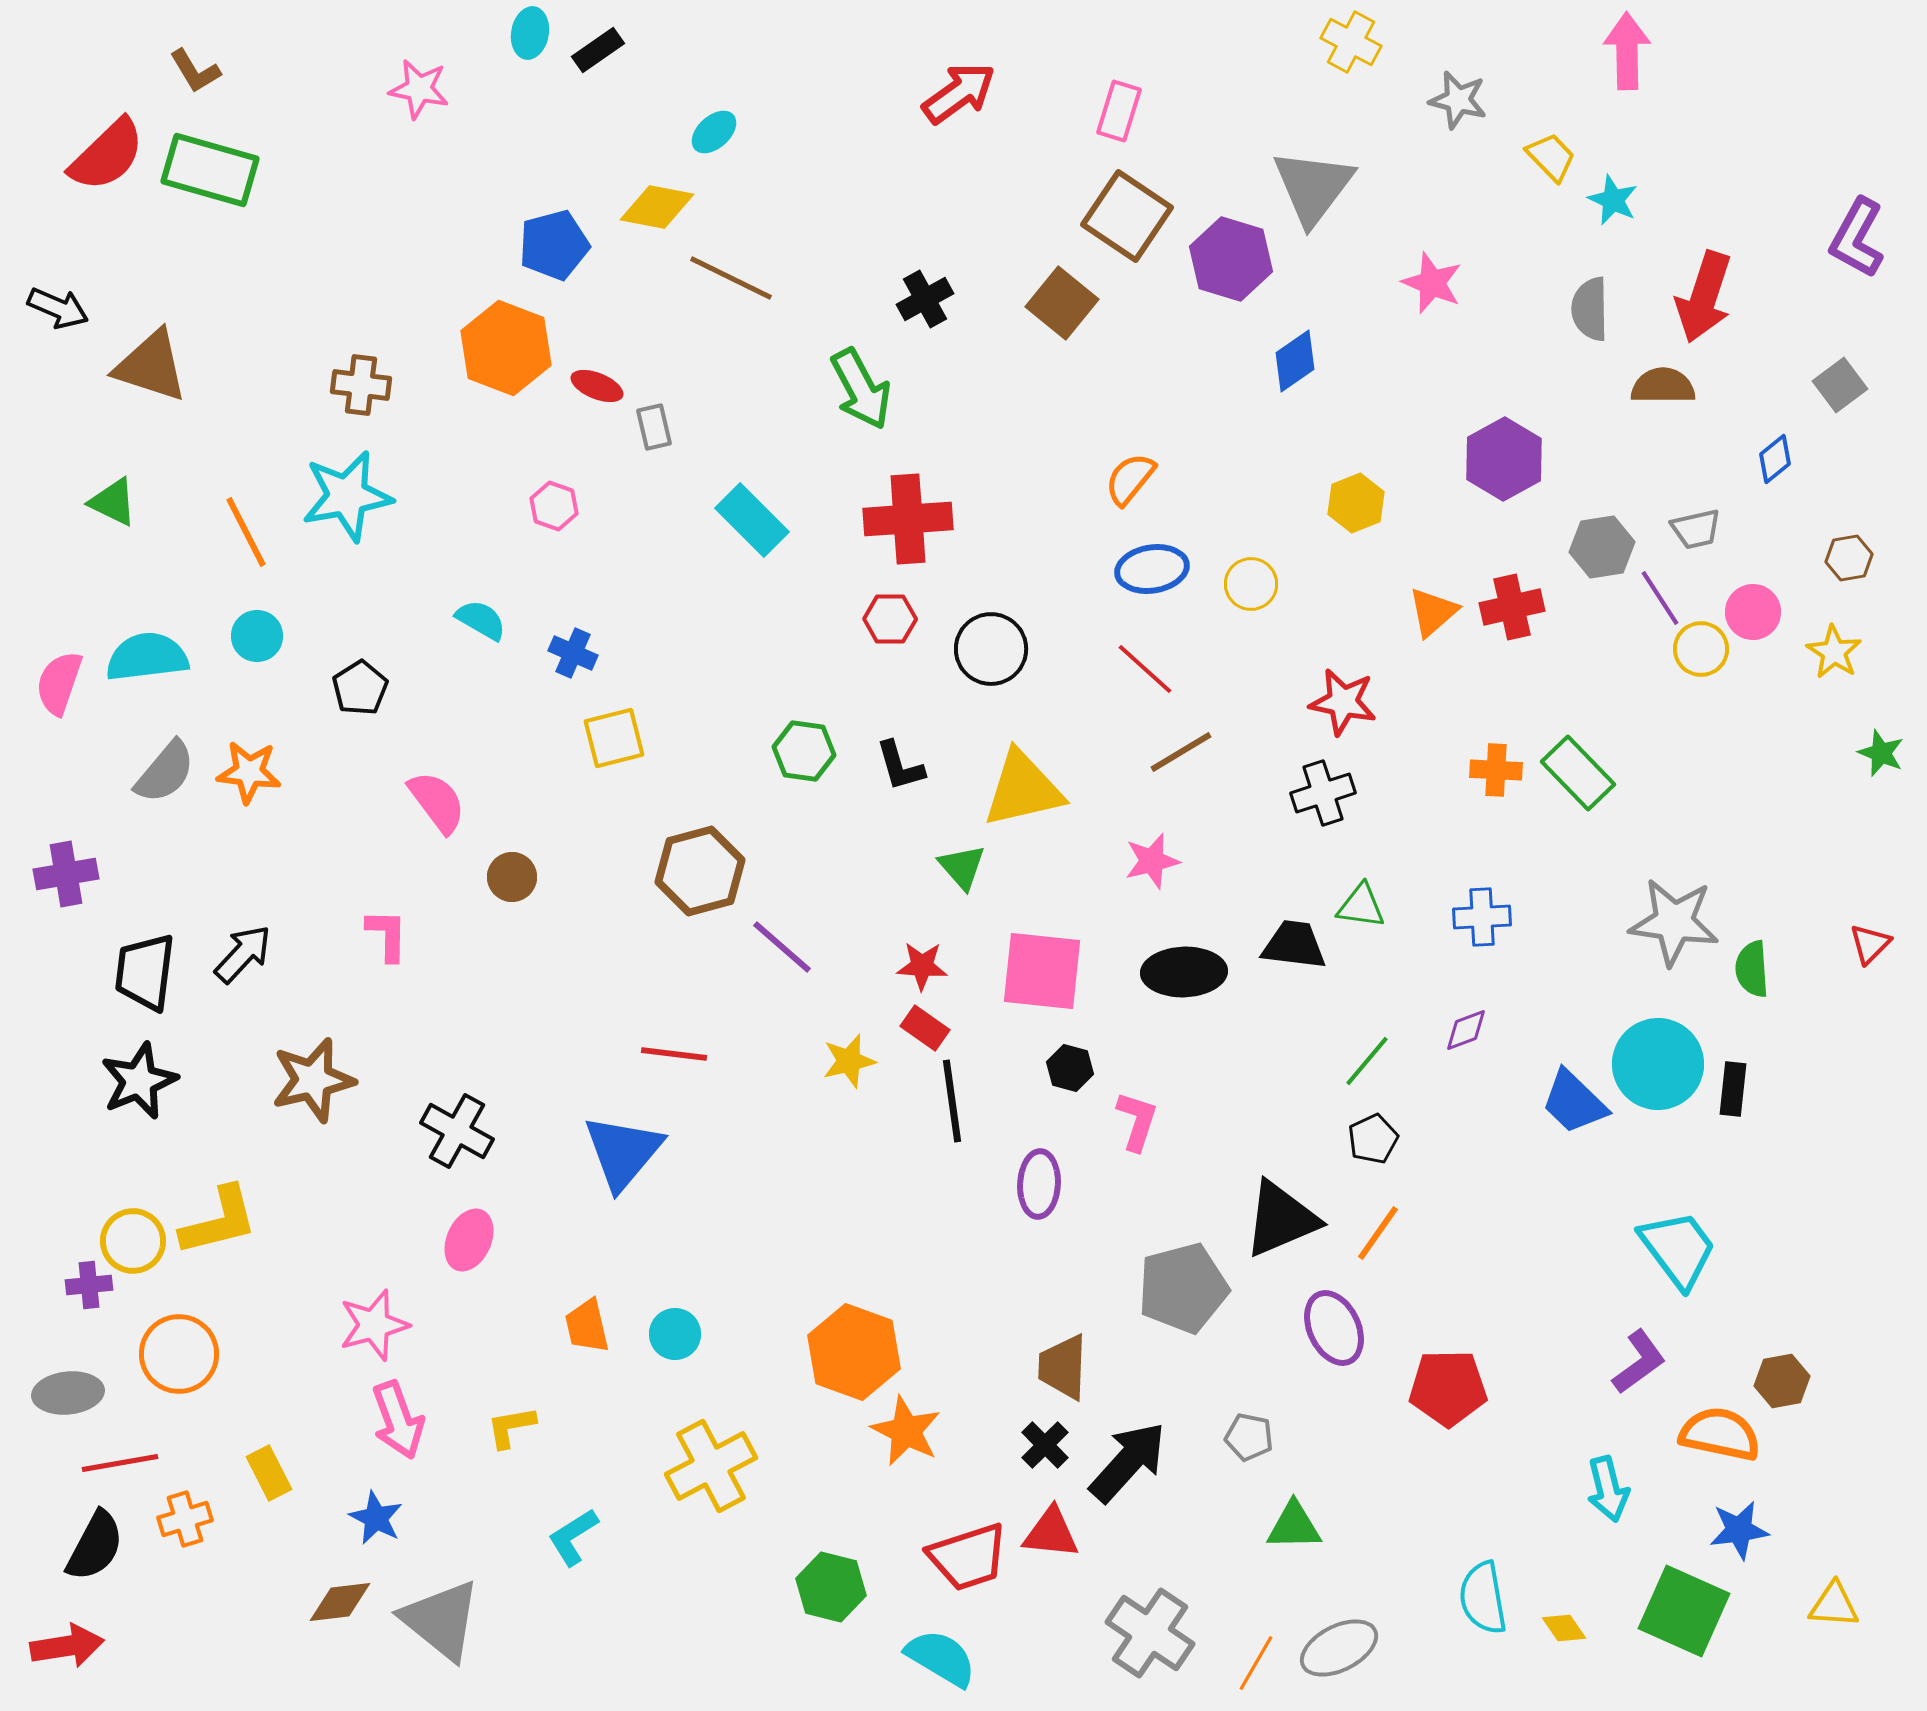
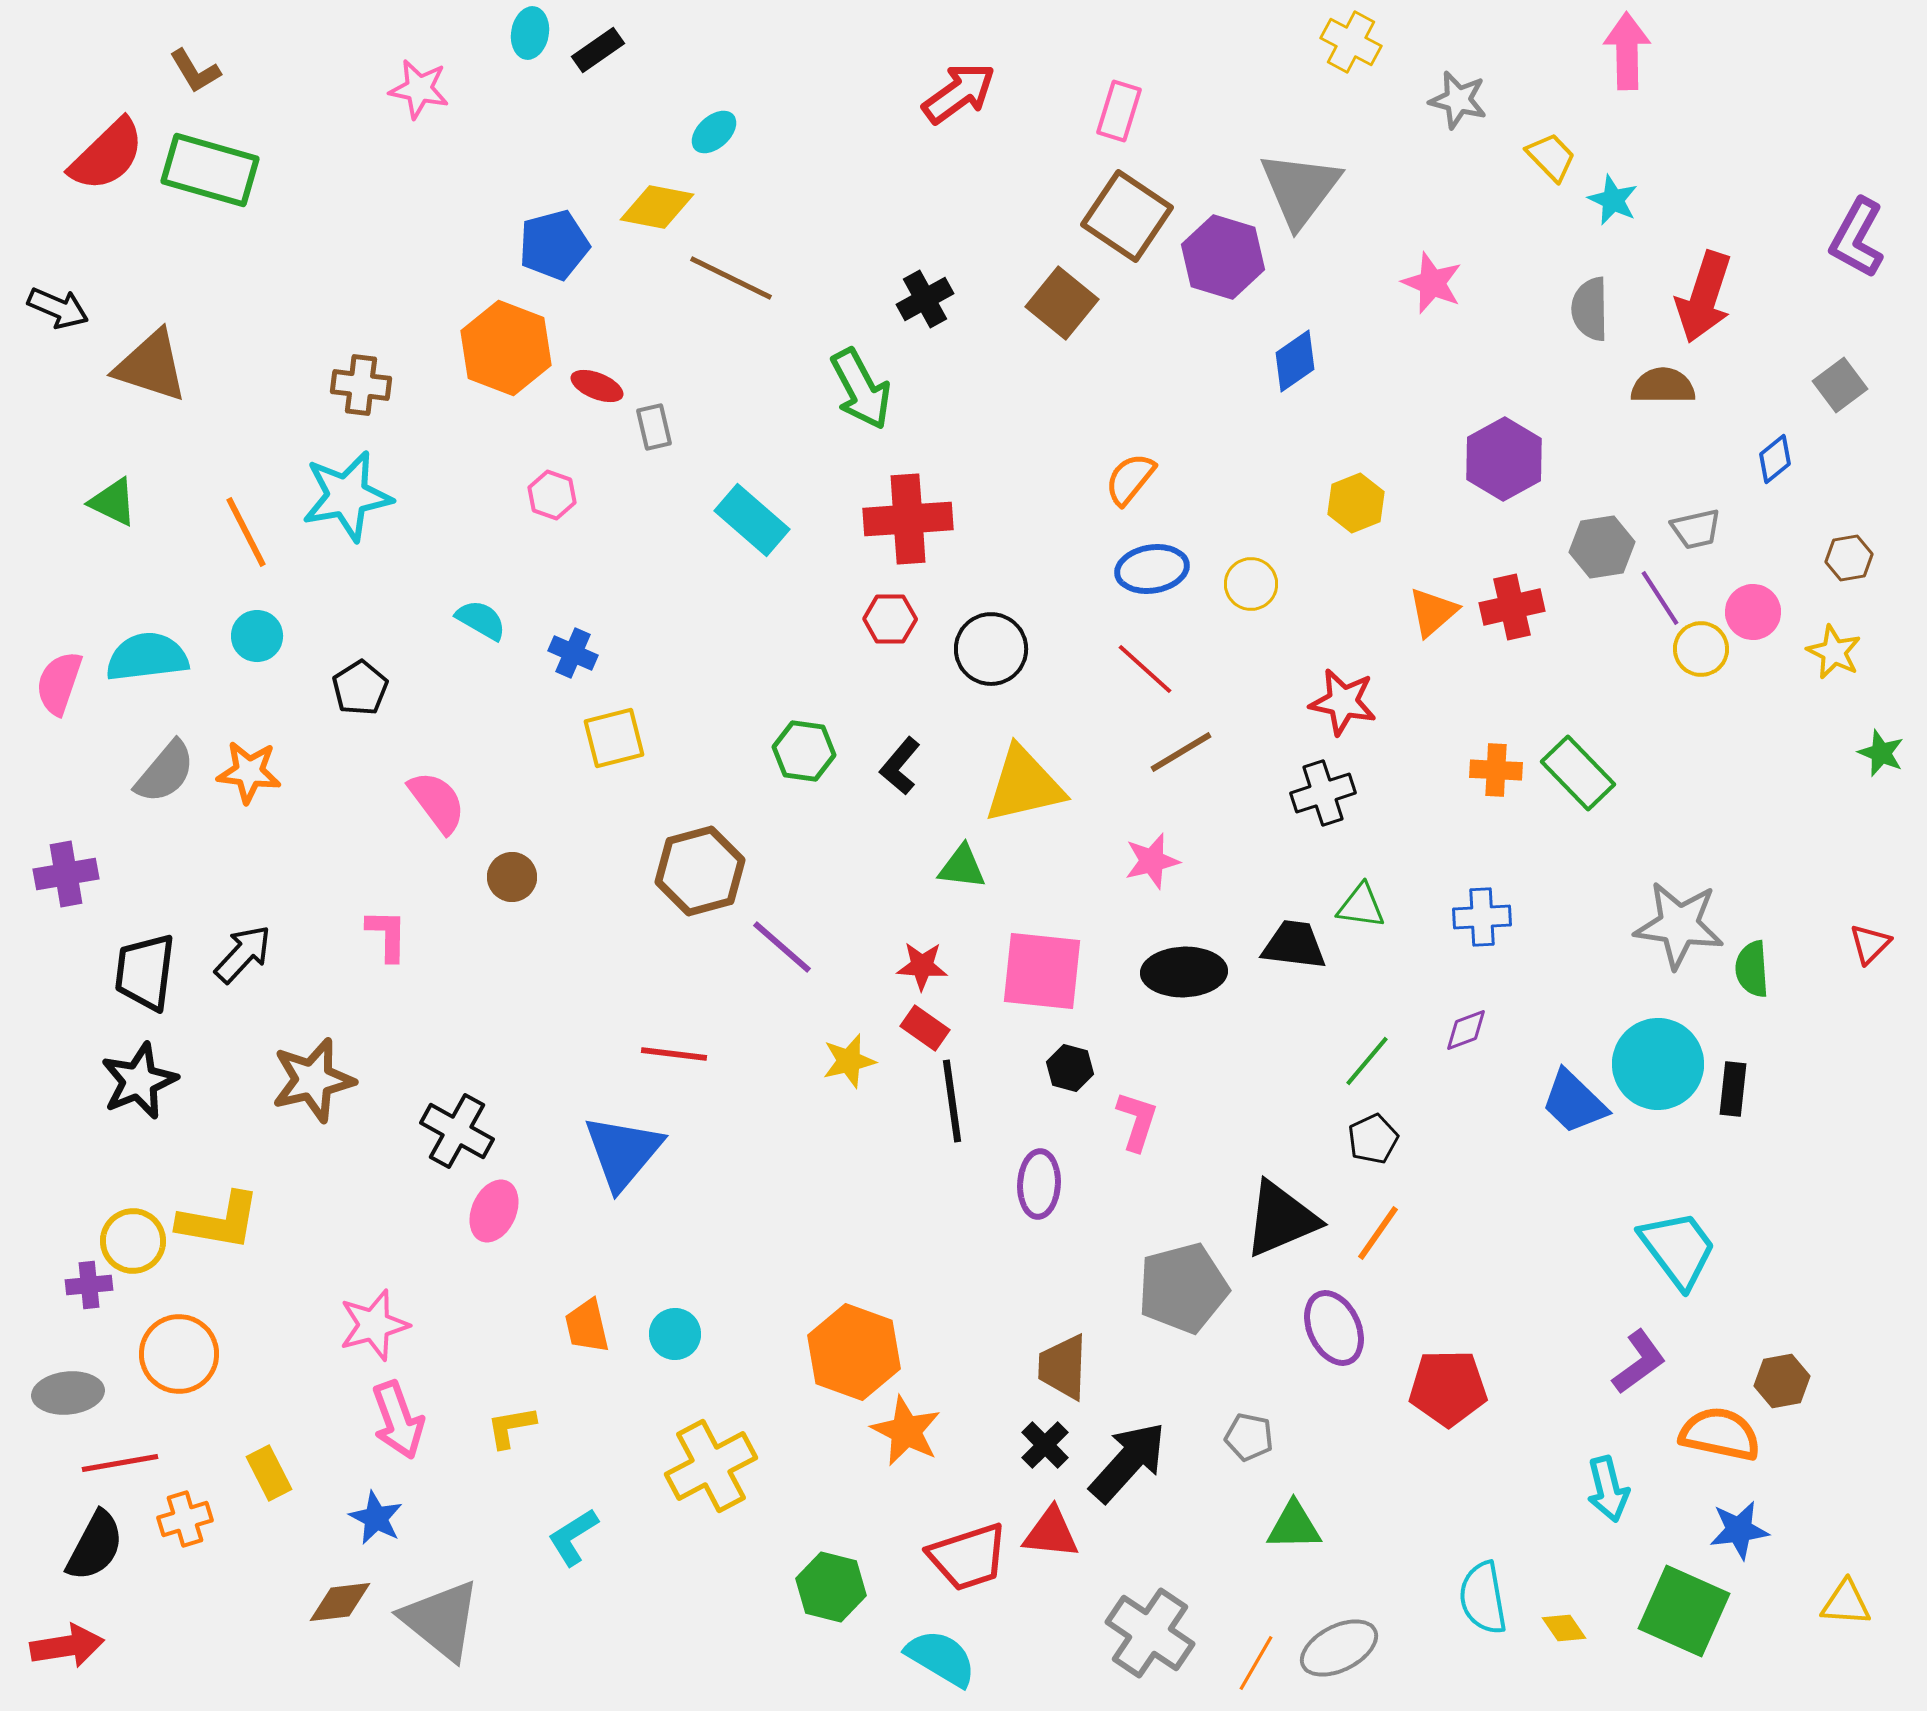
gray triangle at (1313, 187): moved 13 px left, 2 px down
purple hexagon at (1231, 259): moved 8 px left, 2 px up
pink hexagon at (554, 506): moved 2 px left, 11 px up
cyan rectangle at (752, 520): rotated 4 degrees counterclockwise
yellow star at (1834, 652): rotated 6 degrees counterclockwise
black L-shape at (900, 766): rotated 56 degrees clockwise
yellow triangle at (1023, 789): moved 1 px right, 4 px up
green triangle at (962, 867): rotated 42 degrees counterclockwise
gray star at (1674, 922): moved 5 px right, 3 px down
yellow L-shape at (219, 1221): rotated 24 degrees clockwise
pink ellipse at (469, 1240): moved 25 px right, 29 px up
yellow triangle at (1834, 1605): moved 12 px right, 2 px up
